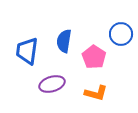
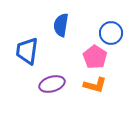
blue circle: moved 10 px left, 1 px up
blue semicircle: moved 3 px left, 16 px up
pink pentagon: moved 1 px right
orange L-shape: moved 1 px left, 8 px up
